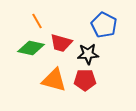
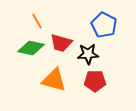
red pentagon: moved 10 px right, 1 px down
